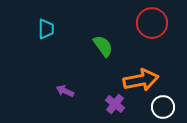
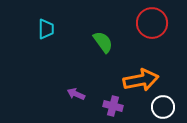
green semicircle: moved 4 px up
purple arrow: moved 11 px right, 3 px down
purple cross: moved 2 px left, 2 px down; rotated 24 degrees counterclockwise
